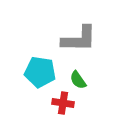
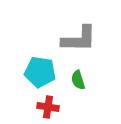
green semicircle: rotated 18 degrees clockwise
red cross: moved 15 px left, 4 px down
